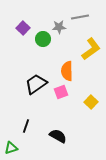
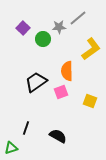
gray line: moved 2 px left, 1 px down; rotated 30 degrees counterclockwise
black trapezoid: moved 2 px up
yellow square: moved 1 px left, 1 px up; rotated 24 degrees counterclockwise
black line: moved 2 px down
